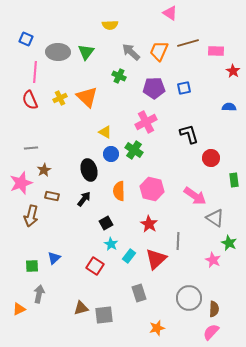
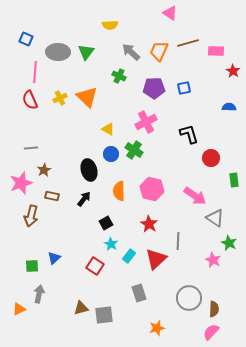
yellow triangle at (105, 132): moved 3 px right, 3 px up
